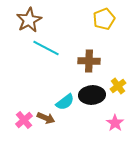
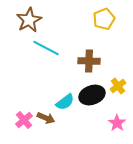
black ellipse: rotated 15 degrees counterclockwise
pink star: moved 2 px right
